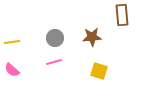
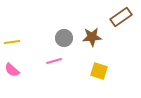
brown rectangle: moved 1 px left, 2 px down; rotated 60 degrees clockwise
gray circle: moved 9 px right
pink line: moved 1 px up
